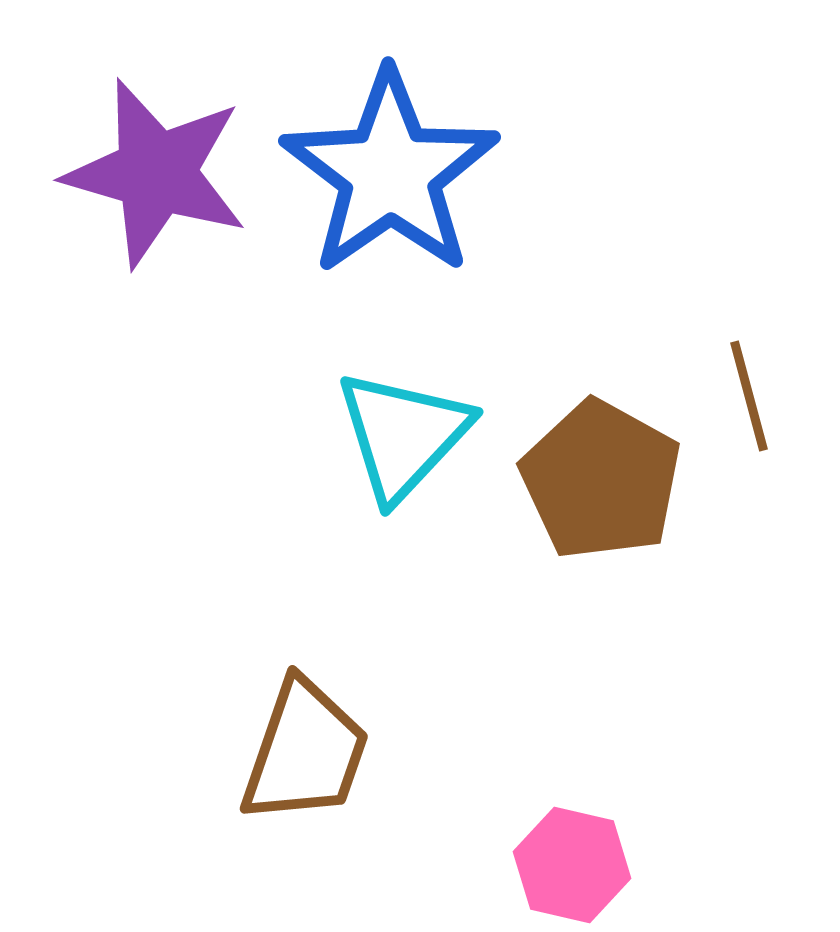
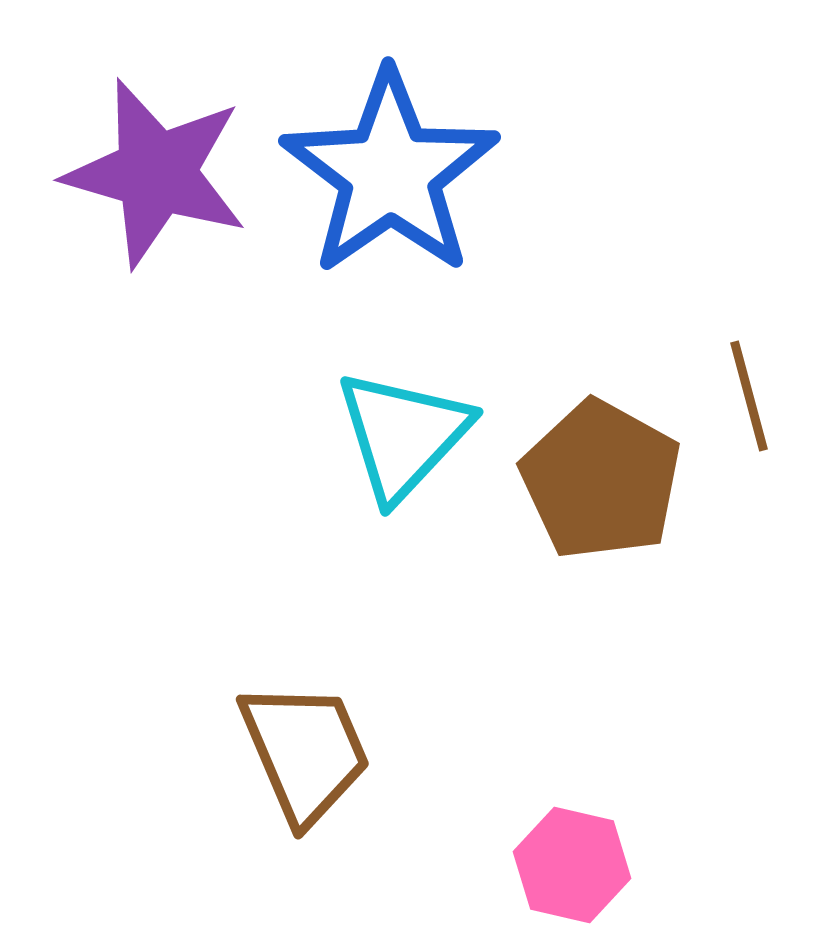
brown trapezoid: rotated 42 degrees counterclockwise
